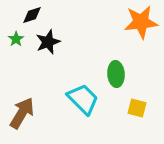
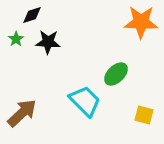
orange star: rotated 8 degrees clockwise
black star: rotated 25 degrees clockwise
green ellipse: rotated 50 degrees clockwise
cyan trapezoid: moved 2 px right, 2 px down
yellow square: moved 7 px right, 7 px down
brown arrow: rotated 16 degrees clockwise
